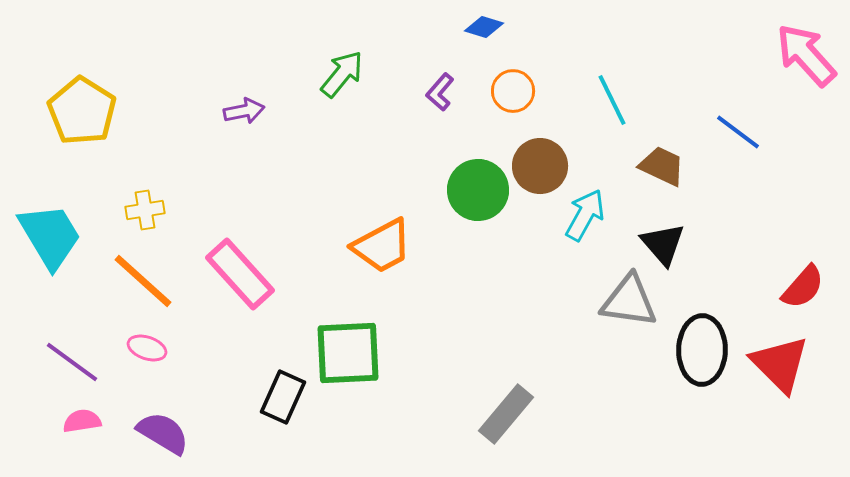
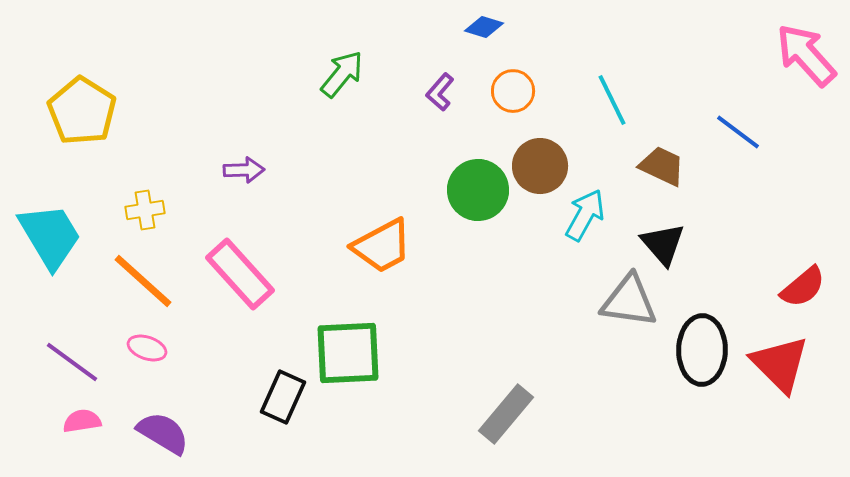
purple arrow: moved 59 px down; rotated 9 degrees clockwise
red semicircle: rotated 9 degrees clockwise
